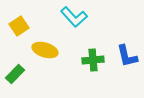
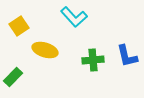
green rectangle: moved 2 px left, 3 px down
